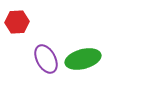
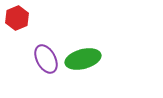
red hexagon: moved 4 px up; rotated 20 degrees counterclockwise
